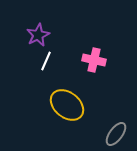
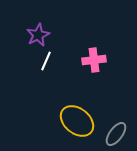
pink cross: rotated 20 degrees counterclockwise
yellow ellipse: moved 10 px right, 16 px down
